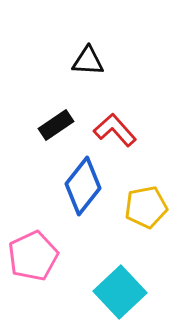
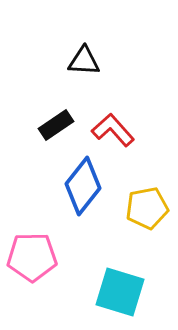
black triangle: moved 4 px left
red L-shape: moved 2 px left
yellow pentagon: moved 1 px right, 1 px down
pink pentagon: moved 1 px left, 1 px down; rotated 24 degrees clockwise
cyan square: rotated 30 degrees counterclockwise
